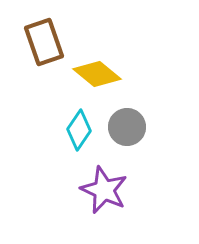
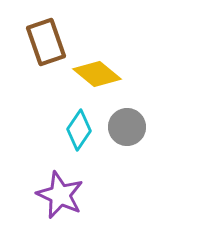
brown rectangle: moved 2 px right
purple star: moved 44 px left, 5 px down
